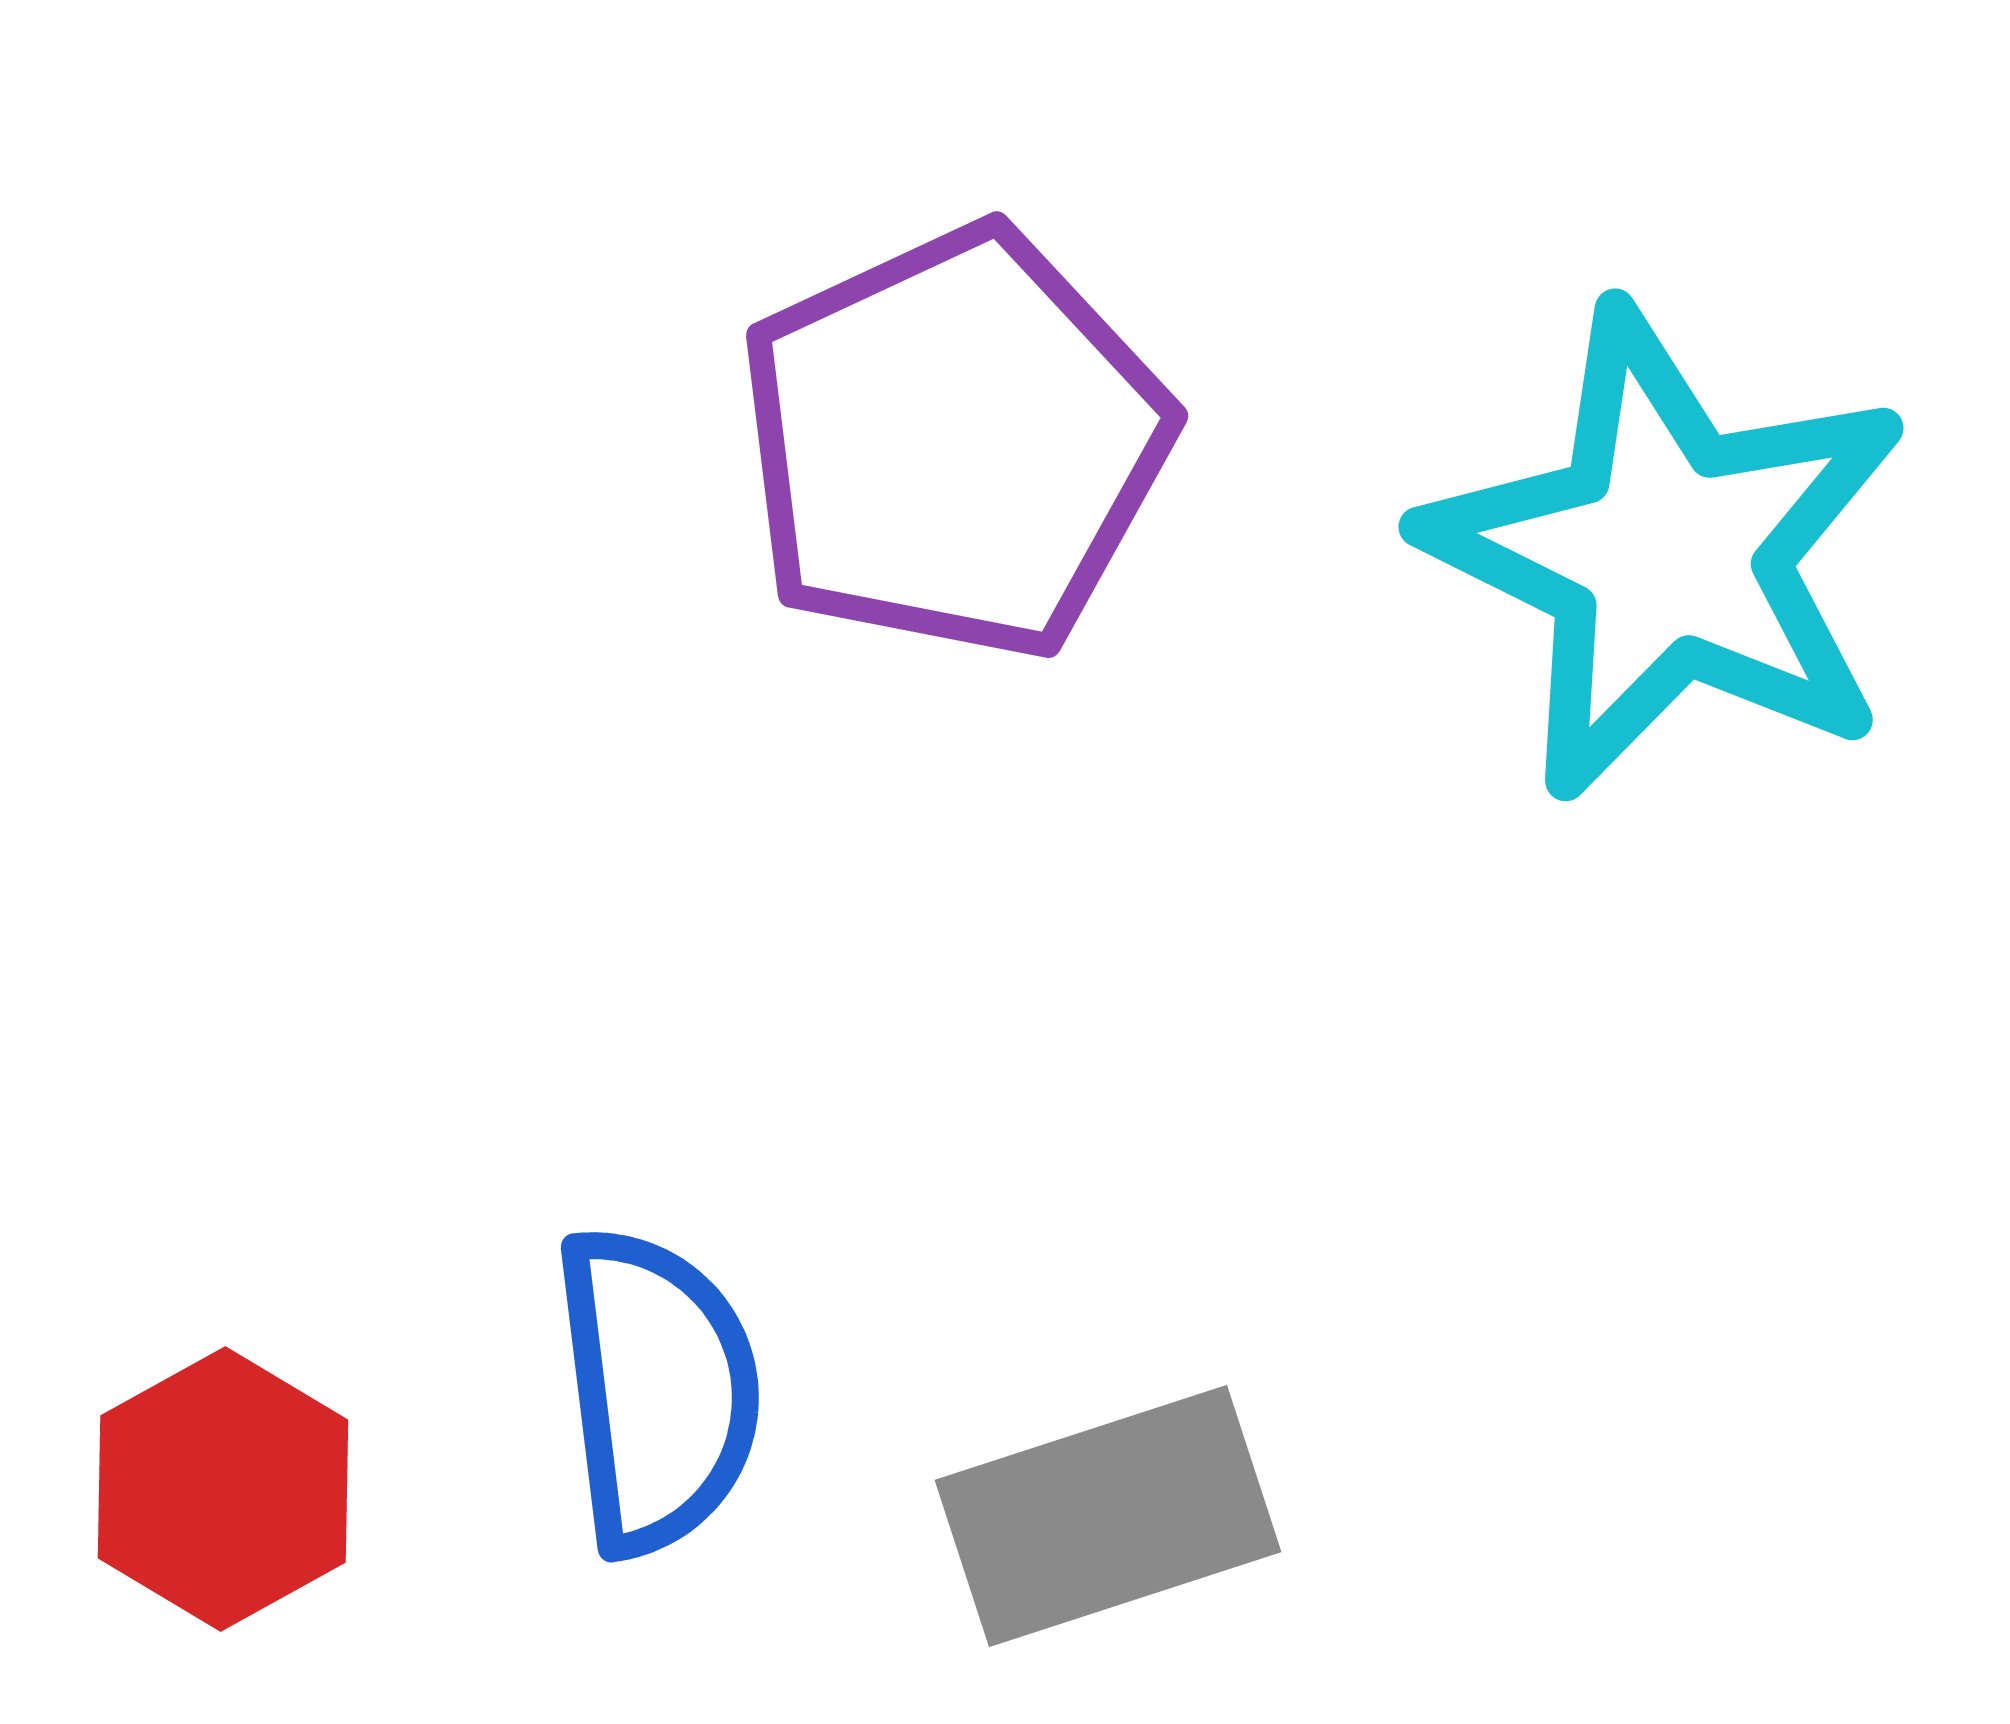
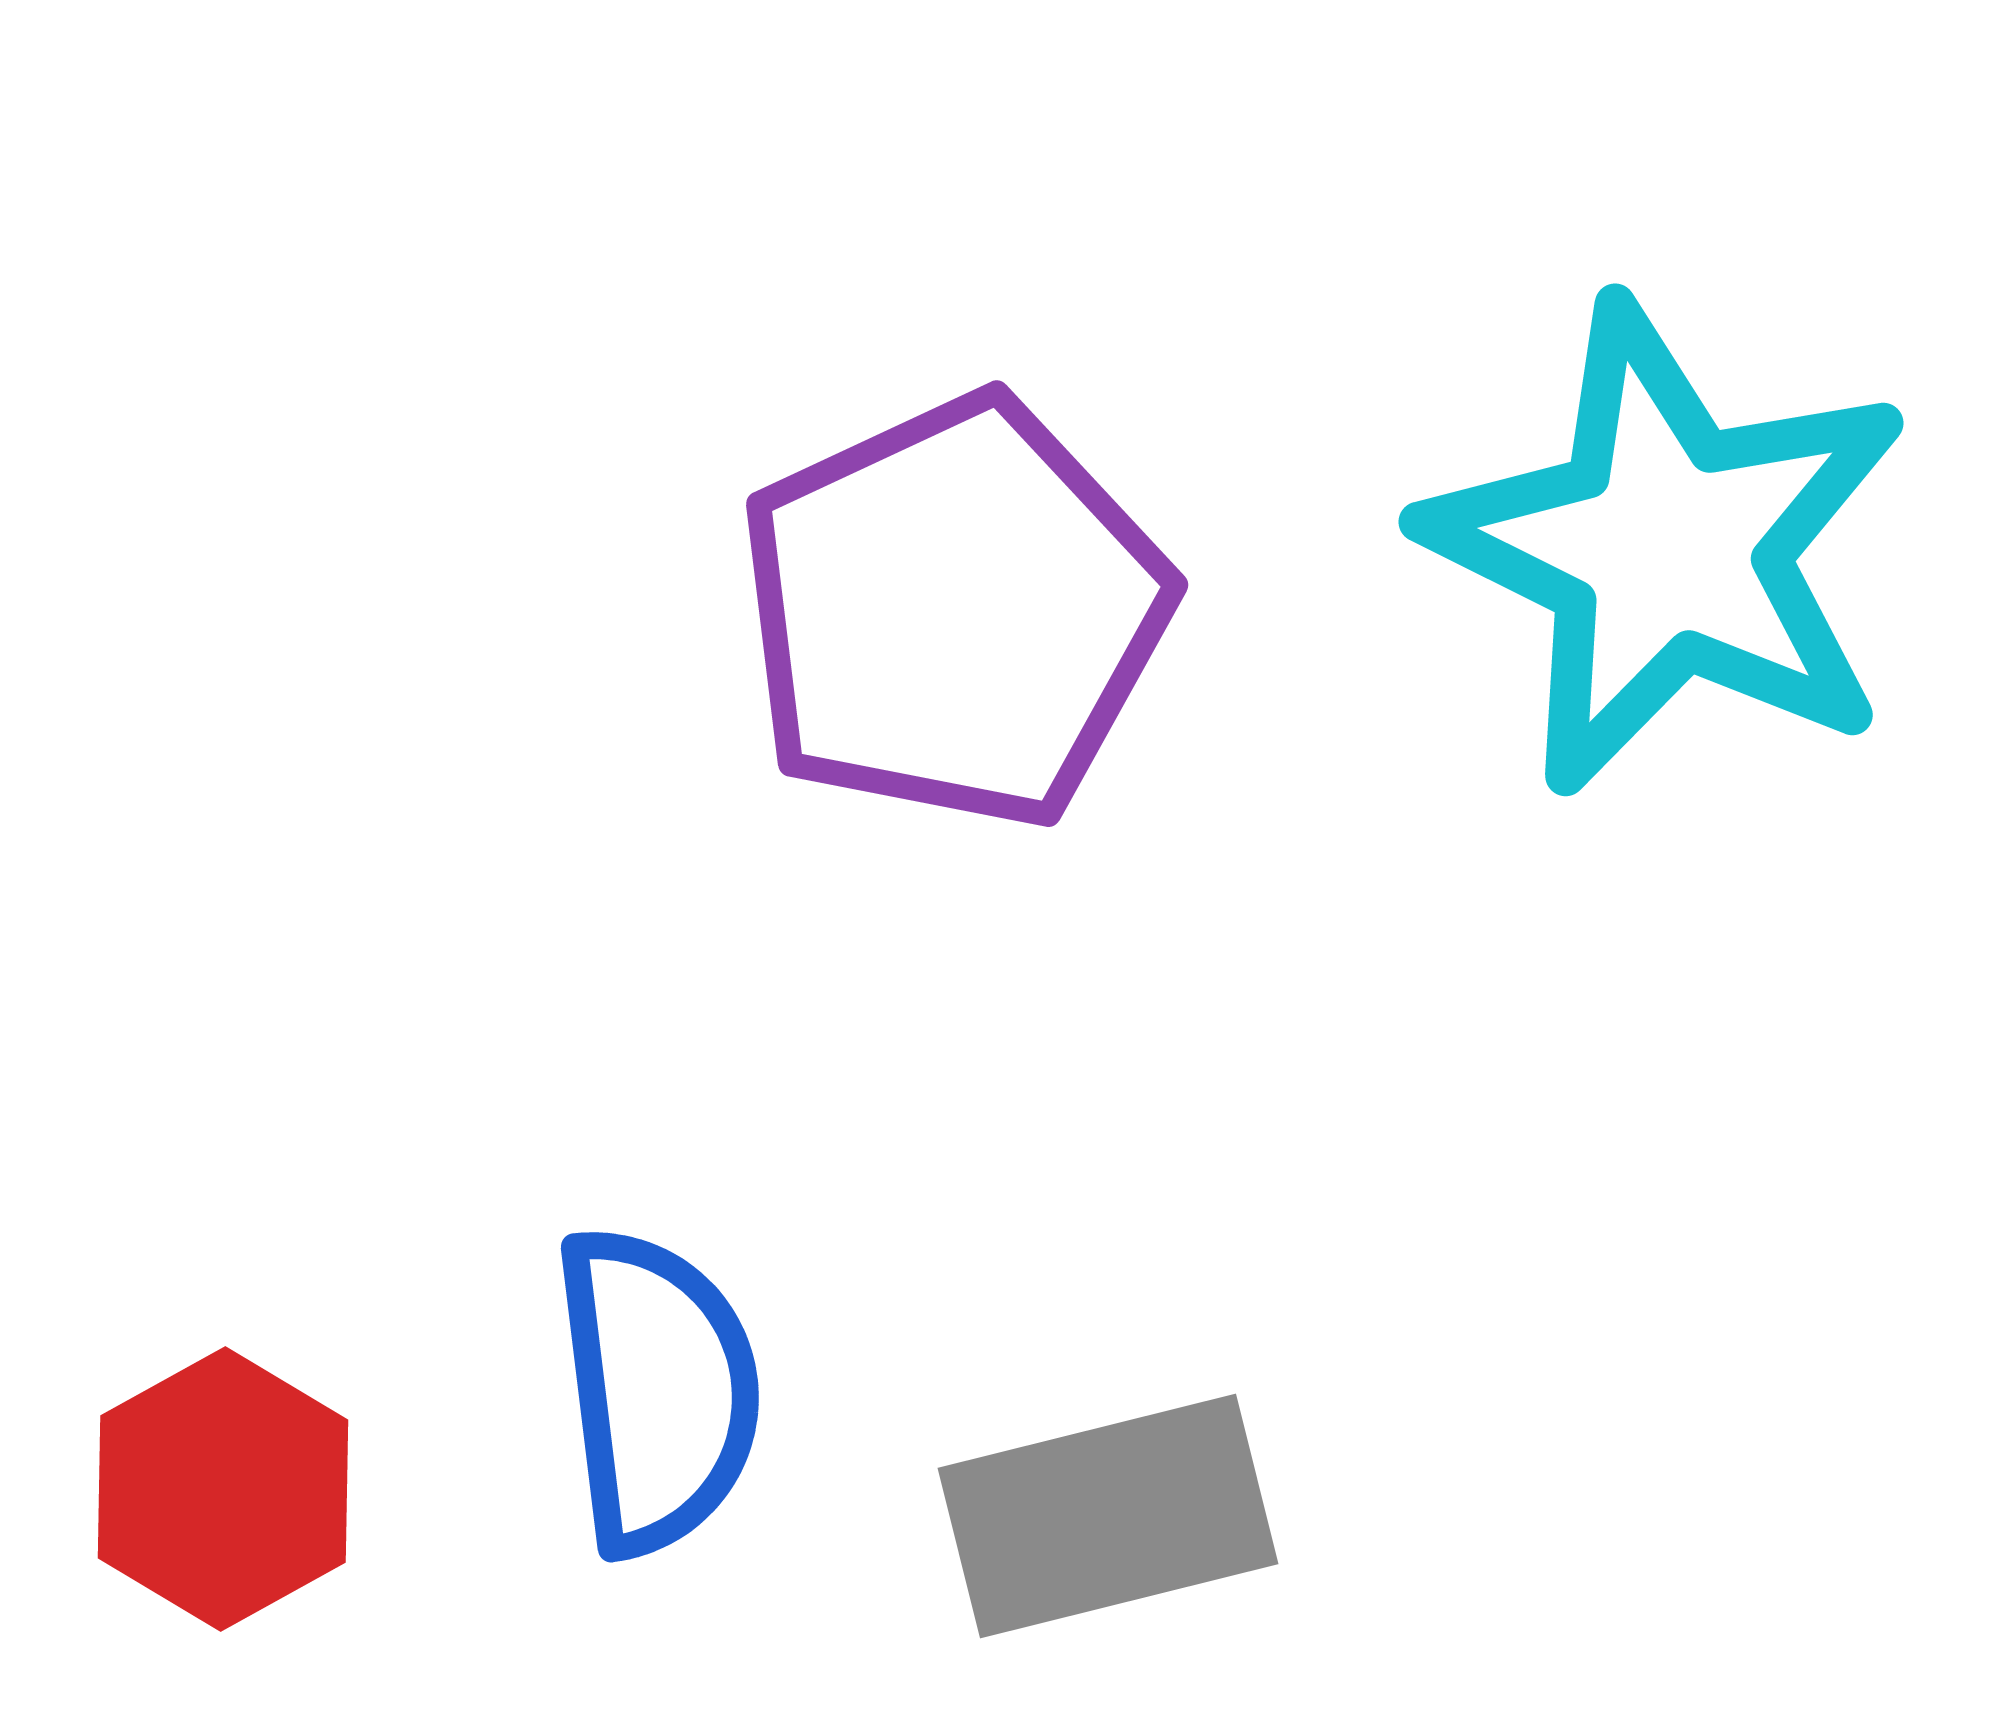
purple pentagon: moved 169 px down
cyan star: moved 5 px up
gray rectangle: rotated 4 degrees clockwise
